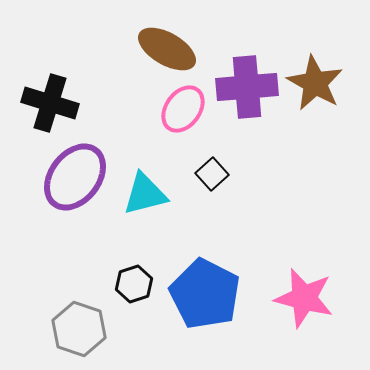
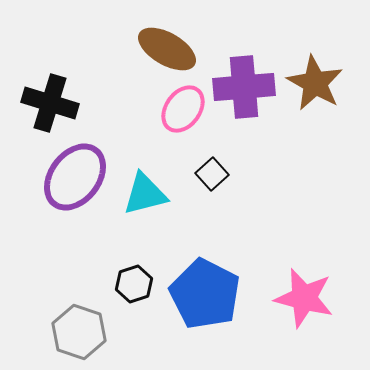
purple cross: moved 3 px left
gray hexagon: moved 3 px down
